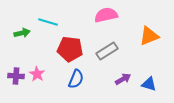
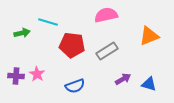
red pentagon: moved 2 px right, 4 px up
blue semicircle: moved 1 px left, 7 px down; rotated 48 degrees clockwise
